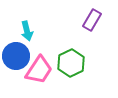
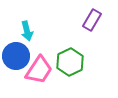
green hexagon: moved 1 px left, 1 px up
